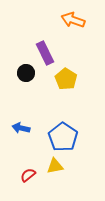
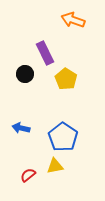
black circle: moved 1 px left, 1 px down
